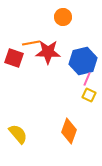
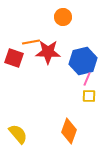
orange line: moved 1 px up
yellow square: moved 1 px down; rotated 24 degrees counterclockwise
